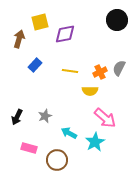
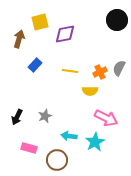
pink arrow: moved 1 px right; rotated 15 degrees counterclockwise
cyan arrow: moved 3 px down; rotated 21 degrees counterclockwise
